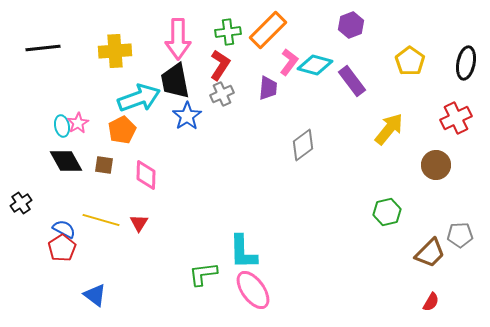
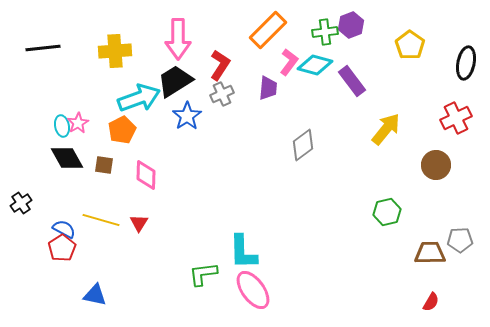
green cross: moved 97 px right
yellow pentagon: moved 16 px up
black trapezoid: rotated 69 degrees clockwise
yellow arrow: moved 3 px left
black diamond: moved 1 px right, 3 px up
gray pentagon: moved 5 px down
brown trapezoid: rotated 136 degrees counterclockwise
blue triangle: rotated 25 degrees counterclockwise
